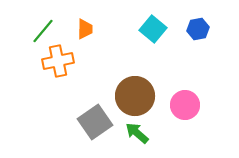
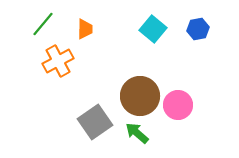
green line: moved 7 px up
orange cross: rotated 16 degrees counterclockwise
brown circle: moved 5 px right
pink circle: moved 7 px left
